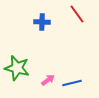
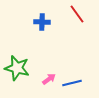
pink arrow: moved 1 px right, 1 px up
